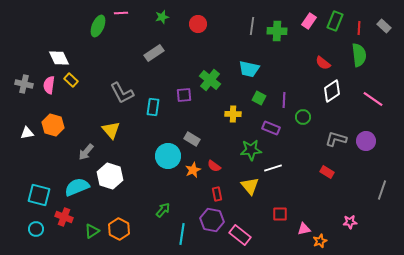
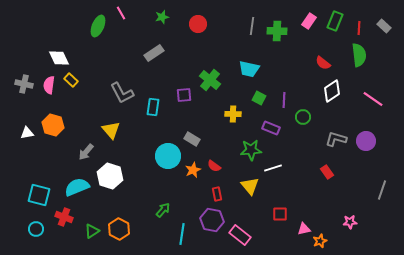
pink line at (121, 13): rotated 64 degrees clockwise
red rectangle at (327, 172): rotated 24 degrees clockwise
